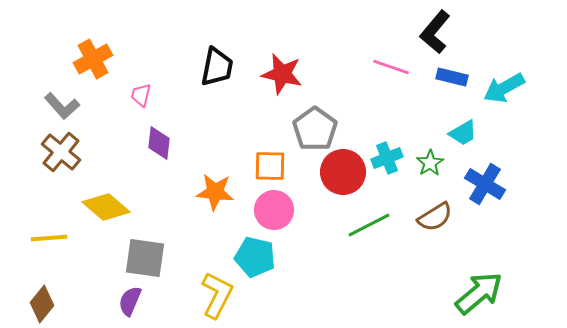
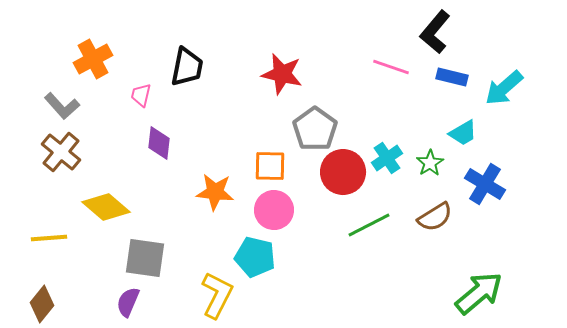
black trapezoid: moved 30 px left
cyan arrow: rotated 12 degrees counterclockwise
cyan cross: rotated 12 degrees counterclockwise
purple semicircle: moved 2 px left, 1 px down
